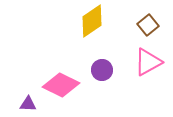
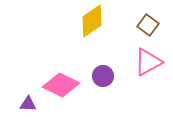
brown square: rotated 15 degrees counterclockwise
purple circle: moved 1 px right, 6 px down
